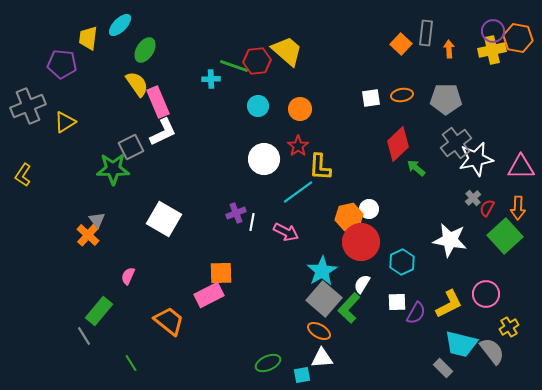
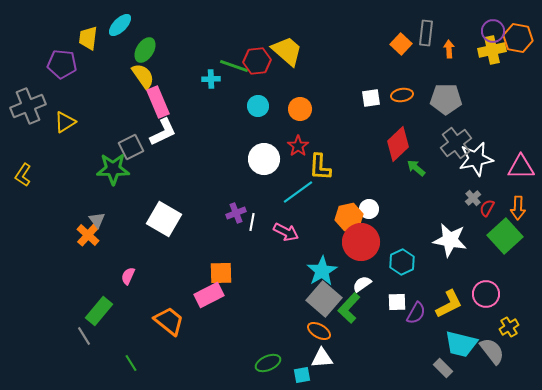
yellow semicircle at (137, 84): moved 6 px right, 8 px up
white semicircle at (362, 284): rotated 24 degrees clockwise
